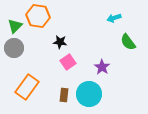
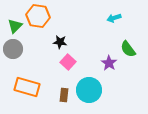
green semicircle: moved 7 px down
gray circle: moved 1 px left, 1 px down
pink square: rotated 14 degrees counterclockwise
purple star: moved 7 px right, 4 px up
orange rectangle: rotated 70 degrees clockwise
cyan circle: moved 4 px up
